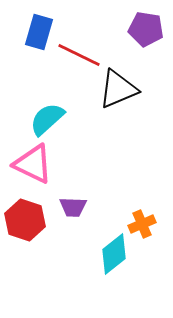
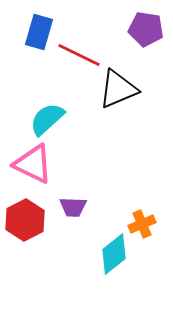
red hexagon: rotated 15 degrees clockwise
